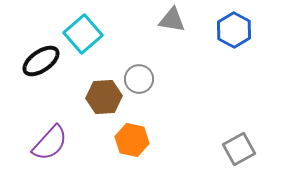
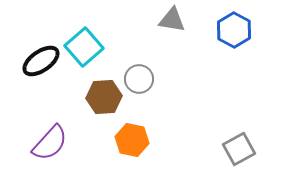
cyan square: moved 1 px right, 13 px down
